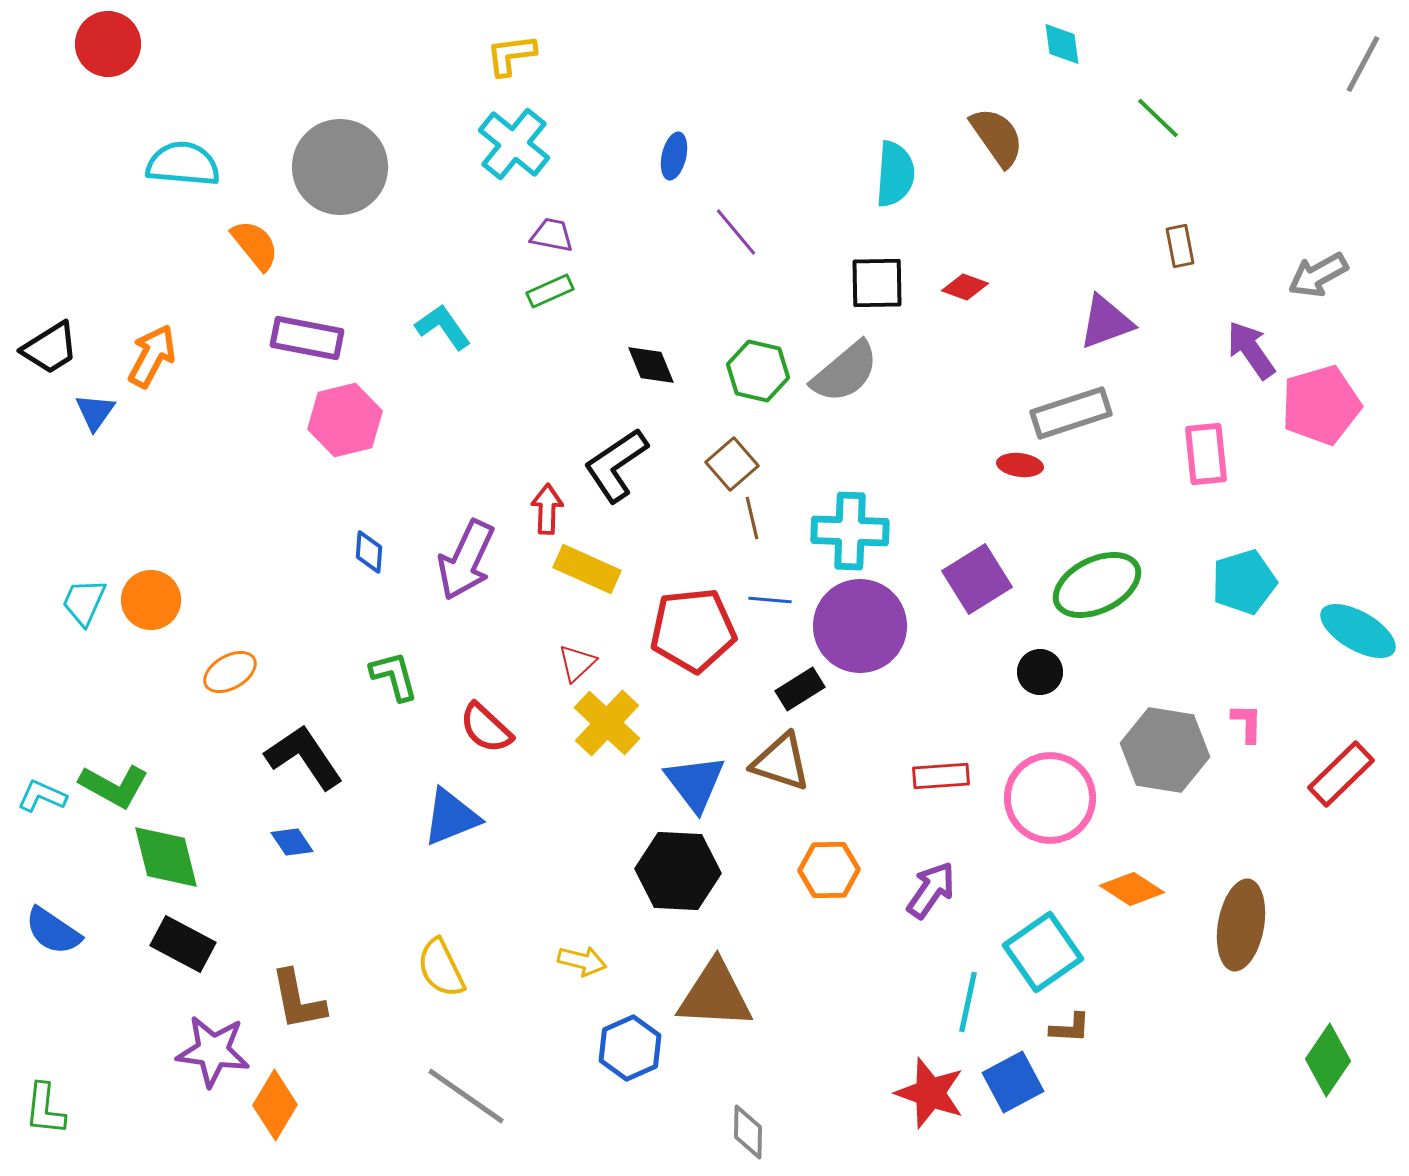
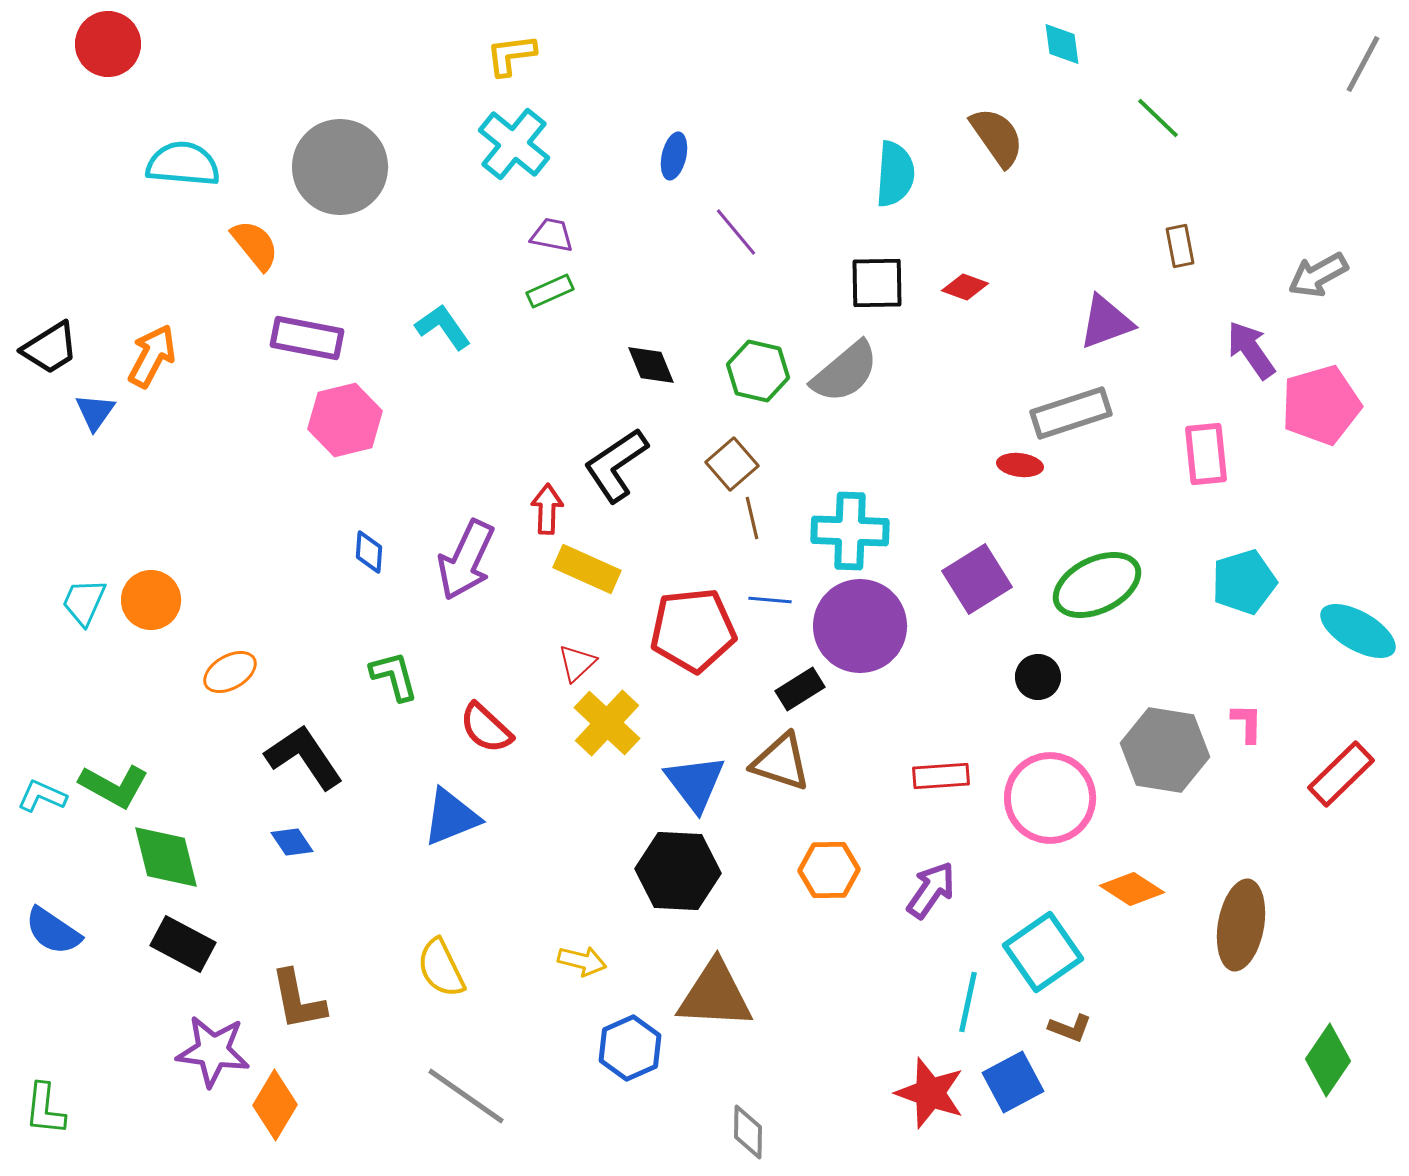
black circle at (1040, 672): moved 2 px left, 5 px down
brown L-shape at (1070, 1028): rotated 18 degrees clockwise
